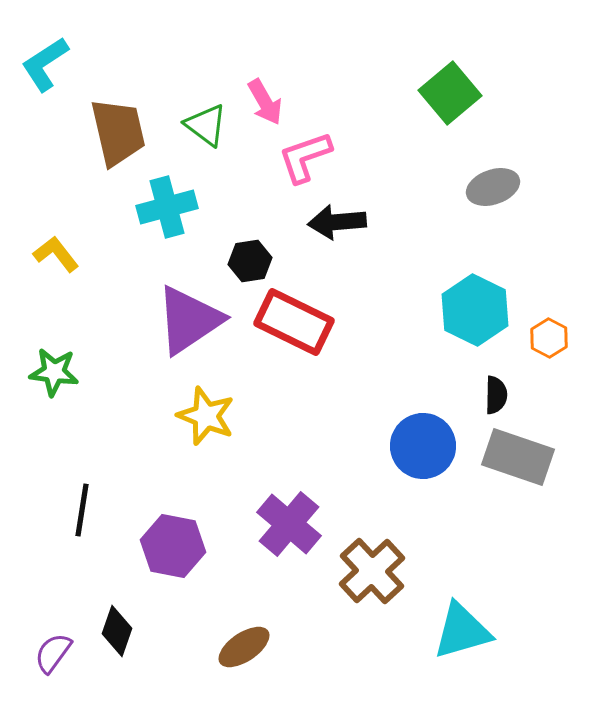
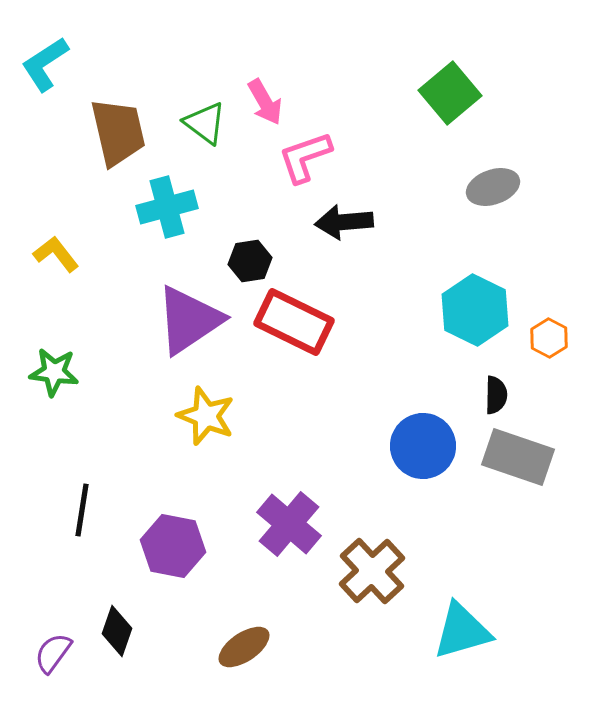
green triangle: moved 1 px left, 2 px up
black arrow: moved 7 px right
